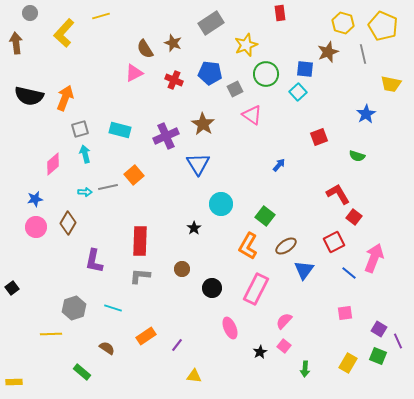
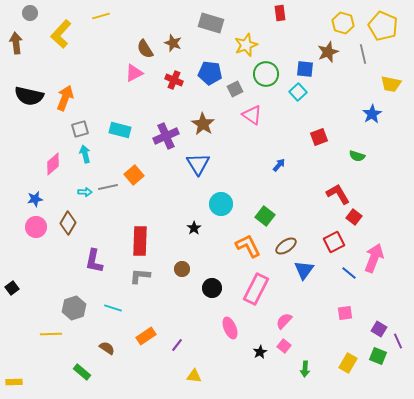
gray rectangle at (211, 23): rotated 50 degrees clockwise
yellow L-shape at (64, 33): moved 3 px left, 1 px down
blue star at (366, 114): moved 6 px right
orange L-shape at (248, 246): rotated 124 degrees clockwise
